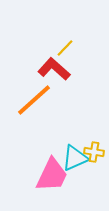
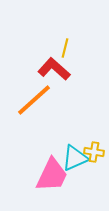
yellow line: rotated 30 degrees counterclockwise
